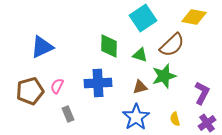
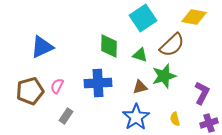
gray rectangle: moved 2 px left, 2 px down; rotated 56 degrees clockwise
purple cross: moved 2 px right; rotated 18 degrees clockwise
